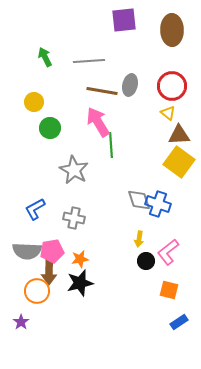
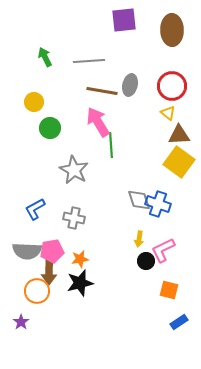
pink L-shape: moved 5 px left, 2 px up; rotated 12 degrees clockwise
